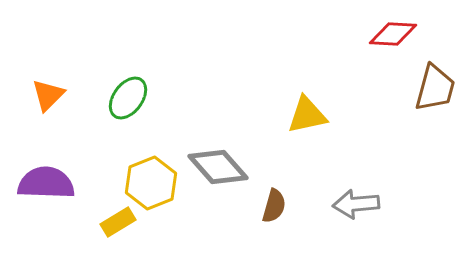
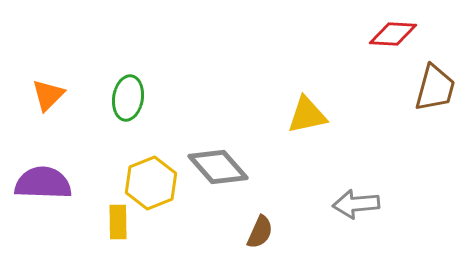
green ellipse: rotated 27 degrees counterclockwise
purple semicircle: moved 3 px left
brown semicircle: moved 14 px left, 26 px down; rotated 8 degrees clockwise
yellow rectangle: rotated 60 degrees counterclockwise
